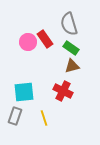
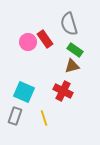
green rectangle: moved 4 px right, 2 px down
cyan square: rotated 30 degrees clockwise
